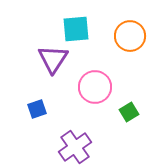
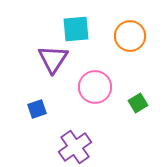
green square: moved 9 px right, 9 px up
